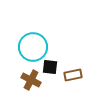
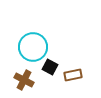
black square: rotated 21 degrees clockwise
brown cross: moved 7 px left
